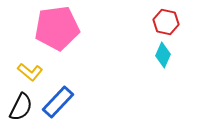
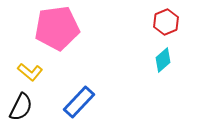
red hexagon: rotated 25 degrees clockwise
cyan diamond: moved 5 px down; rotated 25 degrees clockwise
blue rectangle: moved 21 px right
